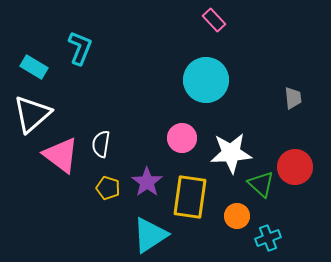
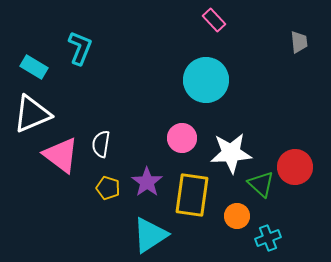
gray trapezoid: moved 6 px right, 56 px up
white triangle: rotated 18 degrees clockwise
yellow rectangle: moved 2 px right, 2 px up
